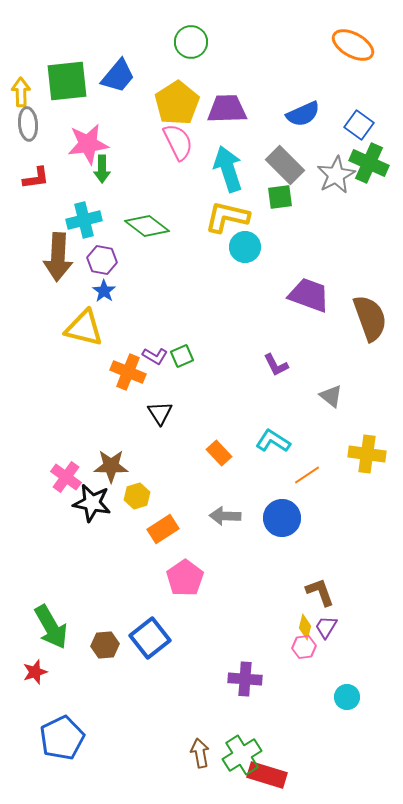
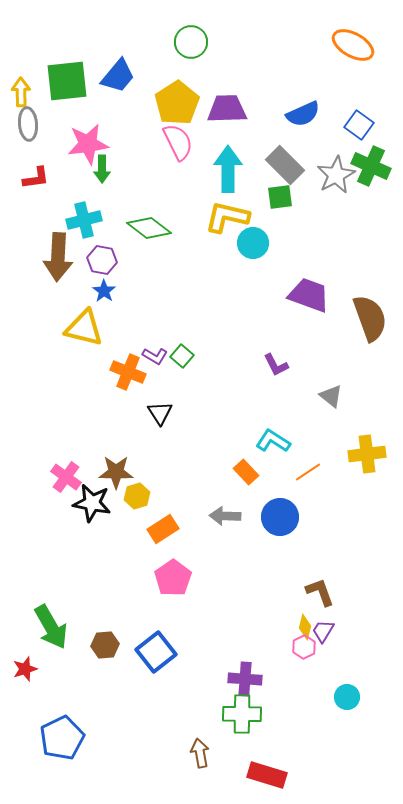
green cross at (369, 163): moved 2 px right, 3 px down
cyan arrow at (228, 169): rotated 18 degrees clockwise
green diamond at (147, 226): moved 2 px right, 2 px down
cyan circle at (245, 247): moved 8 px right, 4 px up
green square at (182, 356): rotated 25 degrees counterclockwise
orange rectangle at (219, 453): moved 27 px right, 19 px down
yellow cross at (367, 454): rotated 15 degrees counterclockwise
brown star at (111, 466): moved 5 px right, 6 px down
orange line at (307, 475): moved 1 px right, 3 px up
blue circle at (282, 518): moved 2 px left, 1 px up
pink pentagon at (185, 578): moved 12 px left
purple trapezoid at (326, 627): moved 3 px left, 4 px down
blue square at (150, 638): moved 6 px right, 14 px down
pink hexagon at (304, 647): rotated 20 degrees counterclockwise
red star at (35, 672): moved 10 px left, 3 px up
green cross at (242, 755): moved 41 px up; rotated 33 degrees clockwise
